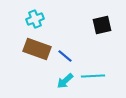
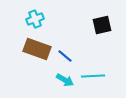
cyan arrow: moved 1 px up; rotated 108 degrees counterclockwise
